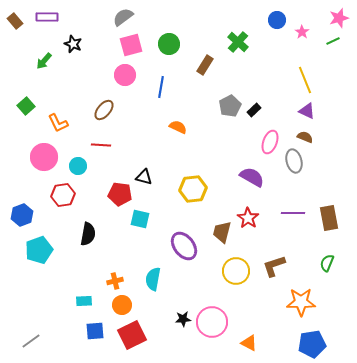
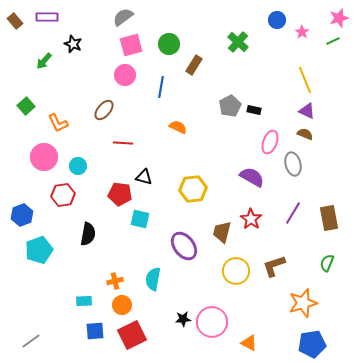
brown rectangle at (205, 65): moved 11 px left
black rectangle at (254, 110): rotated 56 degrees clockwise
brown semicircle at (305, 137): moved 3 px up
red line at (101, 145): moved 22 px right, 2 px up
gray ellipse at (294, 161): moved 1 px left, 3 px down
purple line at (293, 213): rotated 60 degrees counterclockwise
red star at (248, 218): moved 3 px right, 1 px down
orange star at (301, 302): moved 2 px right, 1 px down; rotated 16 degrees counterclockwise
